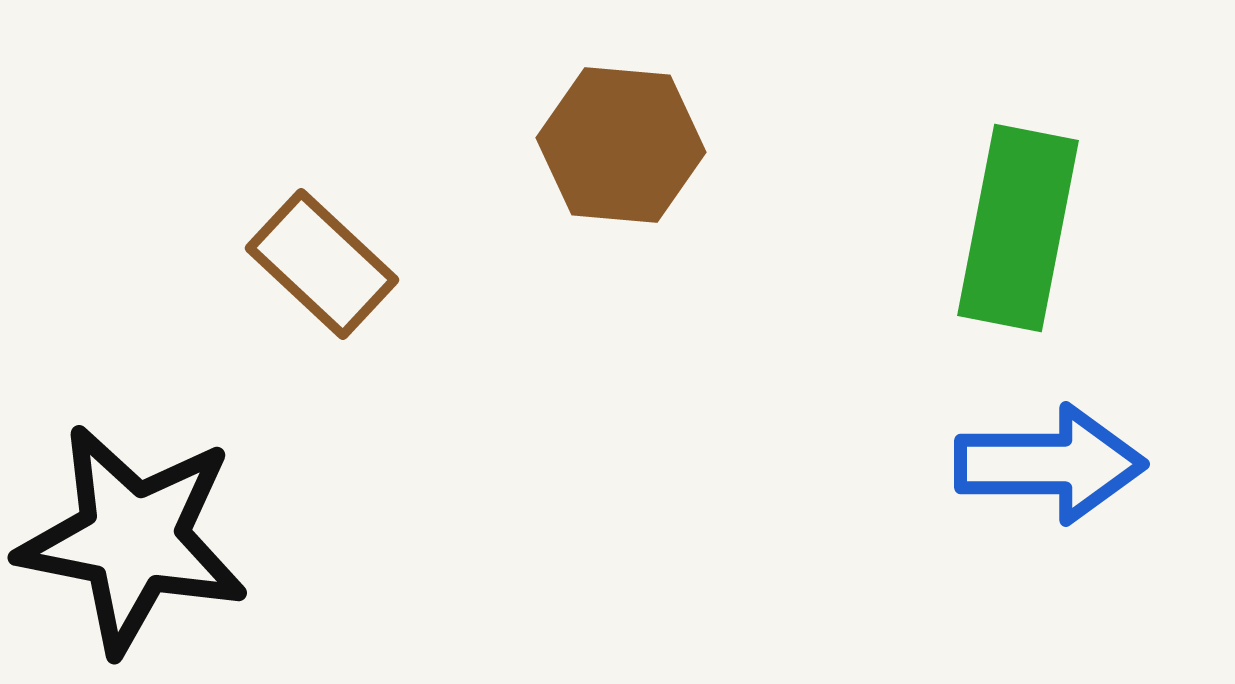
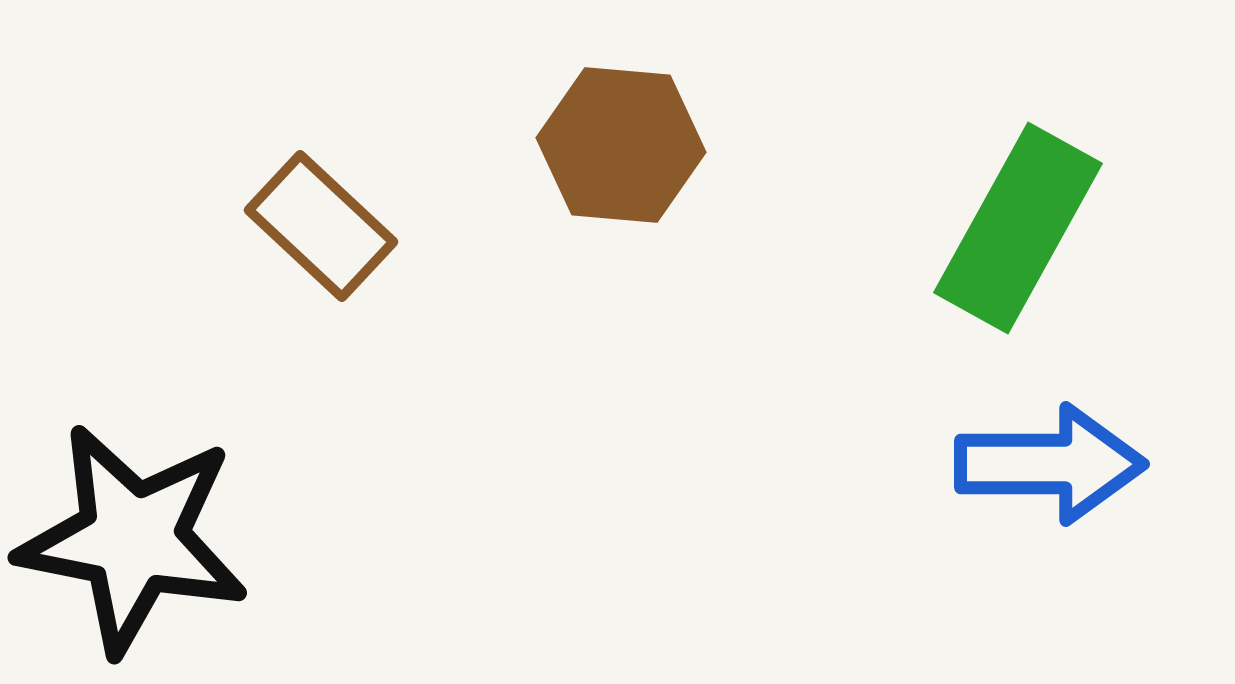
green rectangle: rotated 18 degrees clockwise
brown rectangle: moved 1 px left, 38 px up
